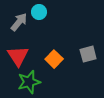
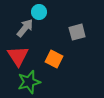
gray arrow: moved 6 px right, 6 px down
gray square: moved 11 px left, 22 px up
orange square: rotated 18 degrees counterclockwise
